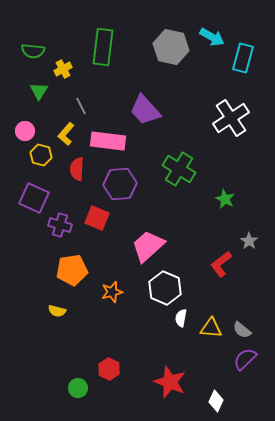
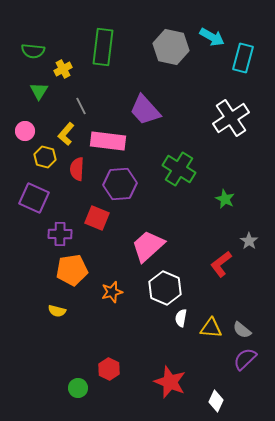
yellow hexagon: moved 4 px right, 2 px down
purple cross: moved 9 px down; rotated 15 degrees counterclockwise
